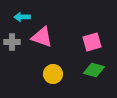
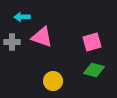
yellow circle: moved 7 px down
